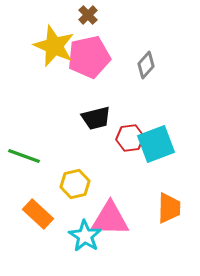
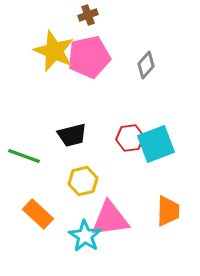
brown cross: rotated 24 degrees clockwise
yellow star: moved 5 px down
black trapezoid: moved 24 px left, 17 px down
yellow hexagon: moved 8 px right, 3 px up
orange trapezoid: moved 1 px left, 3 px down
pink triangle: rotated 9 degrees counterclockwise
